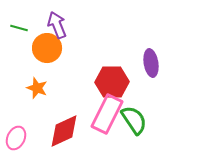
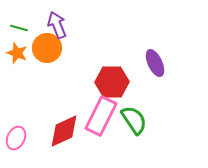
purple ellipse: moved 4 px right; rotated 16 degrees counterclockwise
orange star: moved 20 px left, 35 px up
pink rectangle: moved 6 px left, 2 px down
